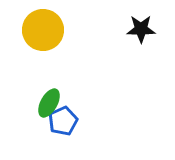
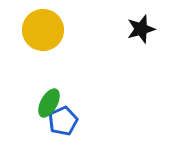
black star: rotated 16 degrees counterclockwise
